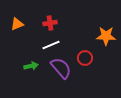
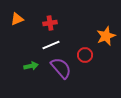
orange triangle: moved 5 px up
orange star: rotated 24 degrees counterclockwise
red circle: moved 3 px up
